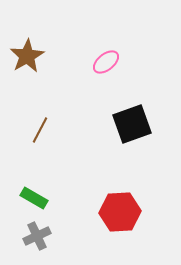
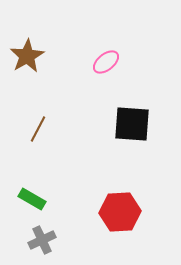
black square: rotated 24 degrees clockwise
brown line: moved 2 px left, 1 px up
green rectangle: moved 2 px left, 1 px down
gray cross: moved 5 px right, 4 px down
